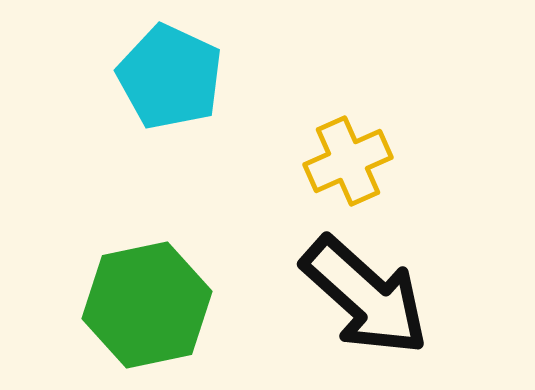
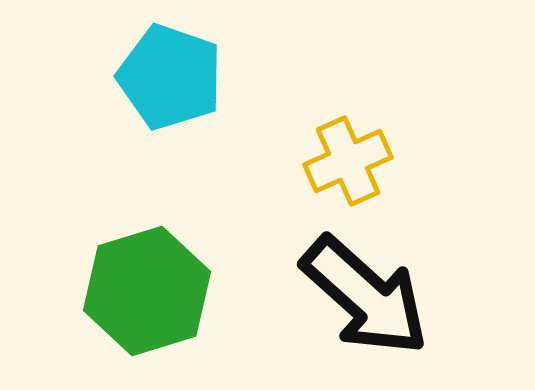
cyan pentagon: rotated 6 degrees counterclockwise
green hexagon: moved 14 px up; rotated 5 degrees counterclockwise
